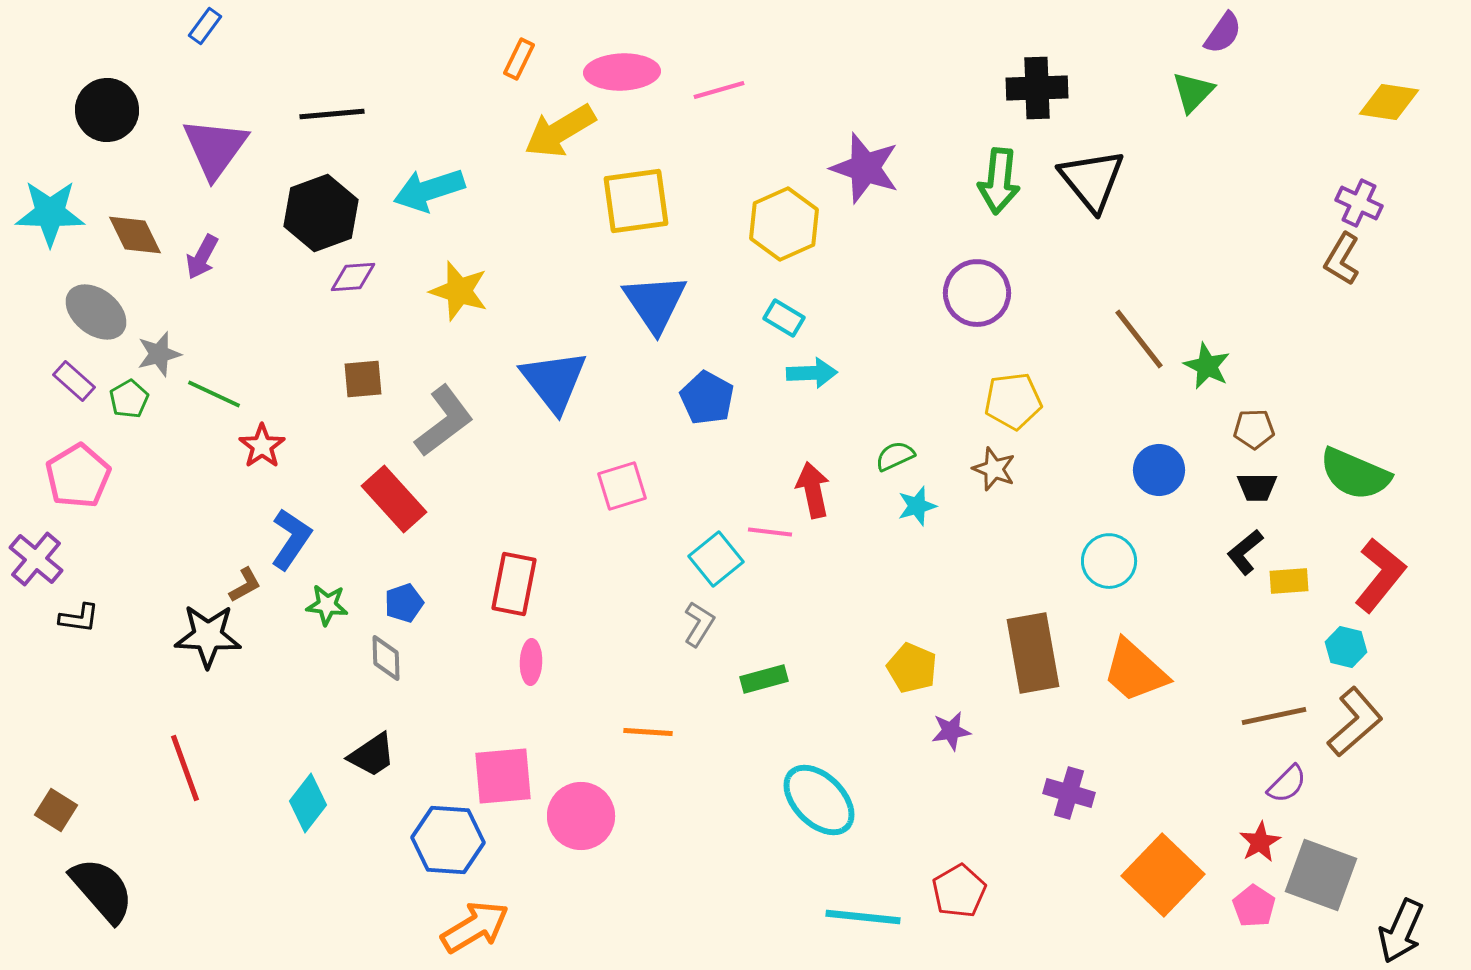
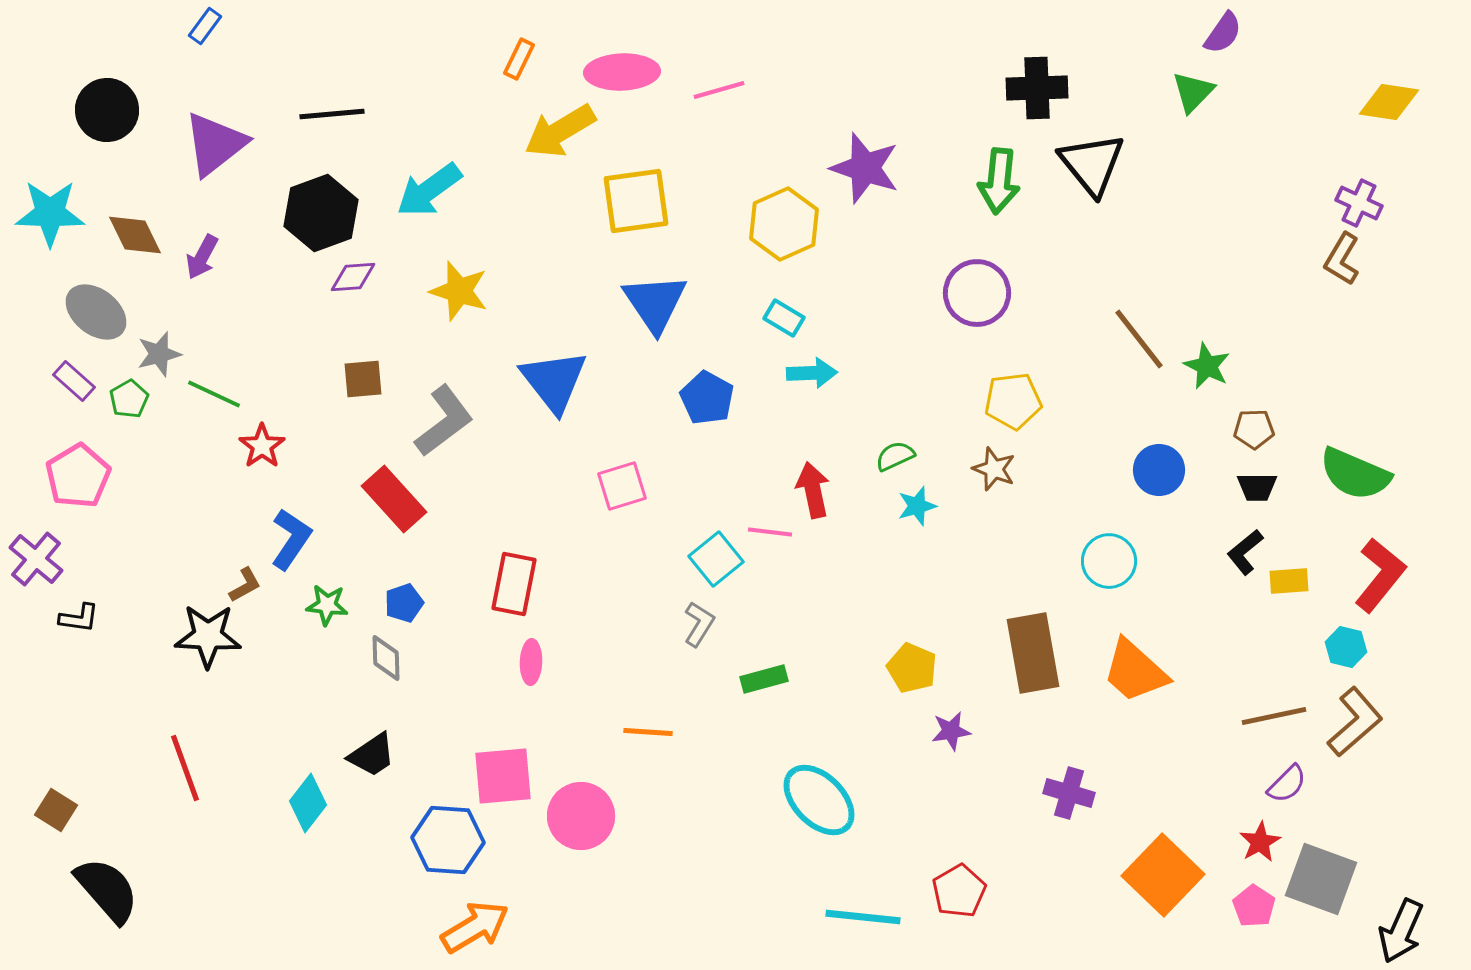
purple triangle at (215, 148): moved 4 px up; rotated 16 degrees clockwise
black triangle at (1092, 180): moved 16 px up
cyan arrow at (429, 190): rotated 18 degrees counterclockwise
gray square at (1321, 875): moved 4 px down
black semicircle at (102, 890): moved 5 px right
